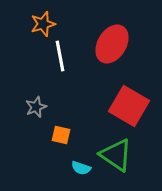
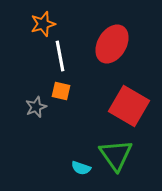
orange square: moved 44 px up
green triangle: rotated 21 degrees clockwise
